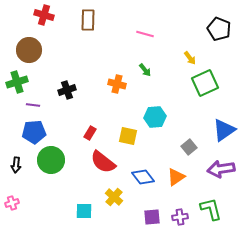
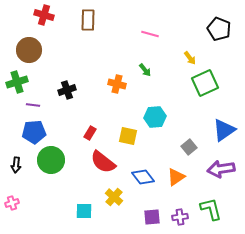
pink line: moved 5 px right
